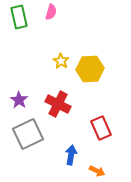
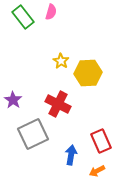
green rectangle: moved 4 px right; rotated 25 degrees counterclockwise
yellow hexagon: moved 2 px left, 4 px down
purple star: moved 6 px left
red rectangle: moved 13 px down
gray square: moved 5 px right
orange arrow: rotated 126 degrees clockwise
